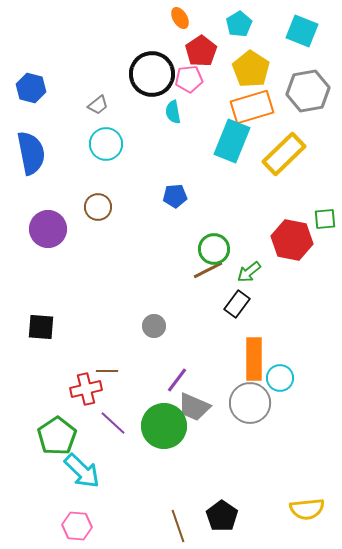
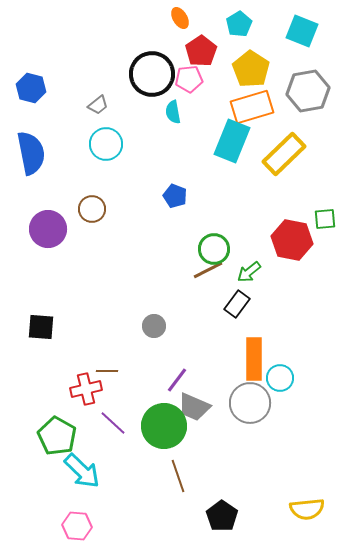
blue pentagon at (175, 196): rotated 25 degrees clockwise
brown circle at (98, 207): moved 6 px left, 2 px down
green pentagon at (57, 436): rotated 9 degrees counterclockwise
brown line at (178, 526): moved 50 px up
